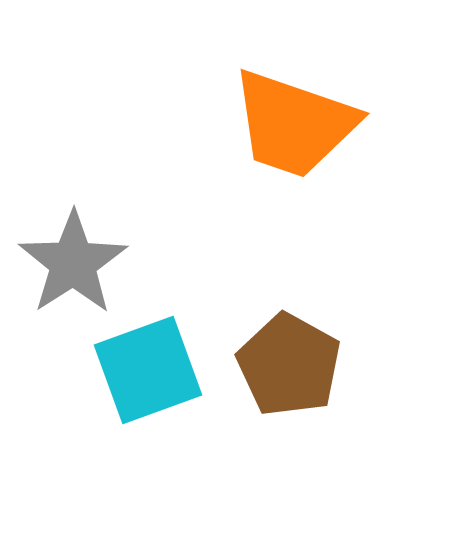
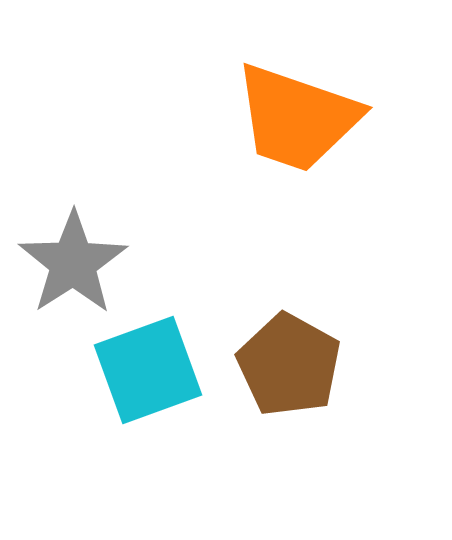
orange trapezoid: moved 3 px right, 6 px up
